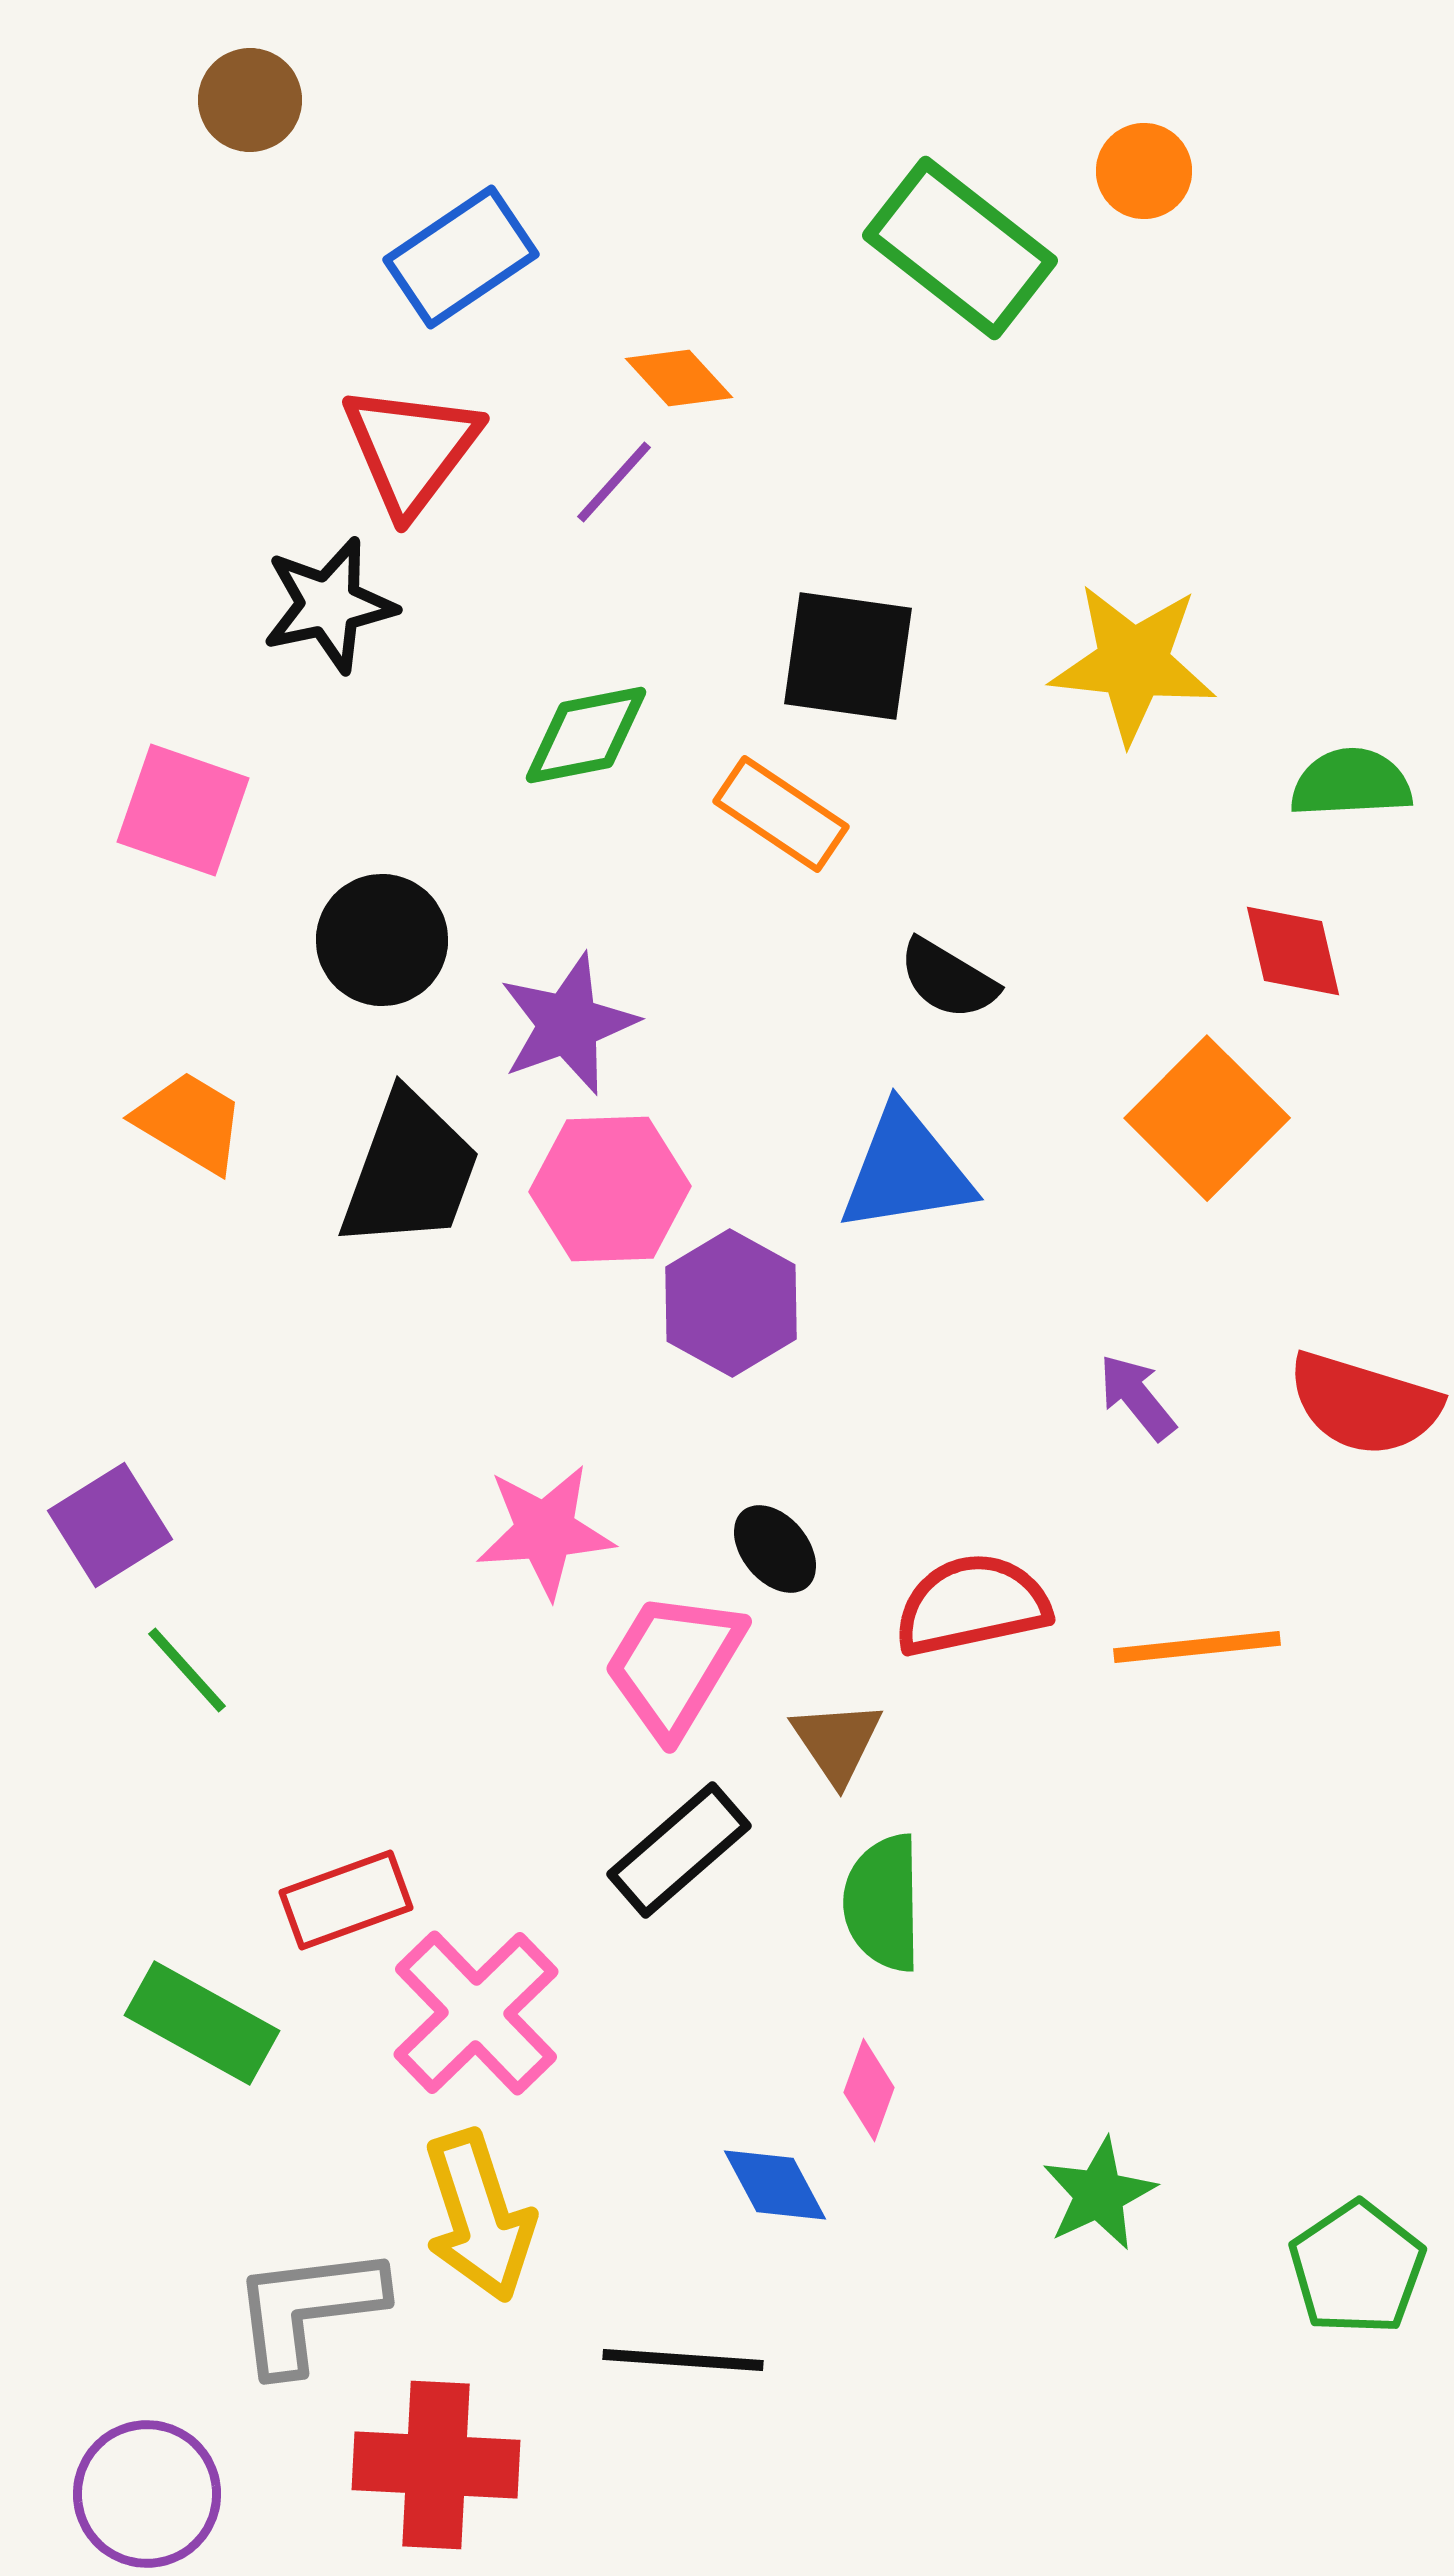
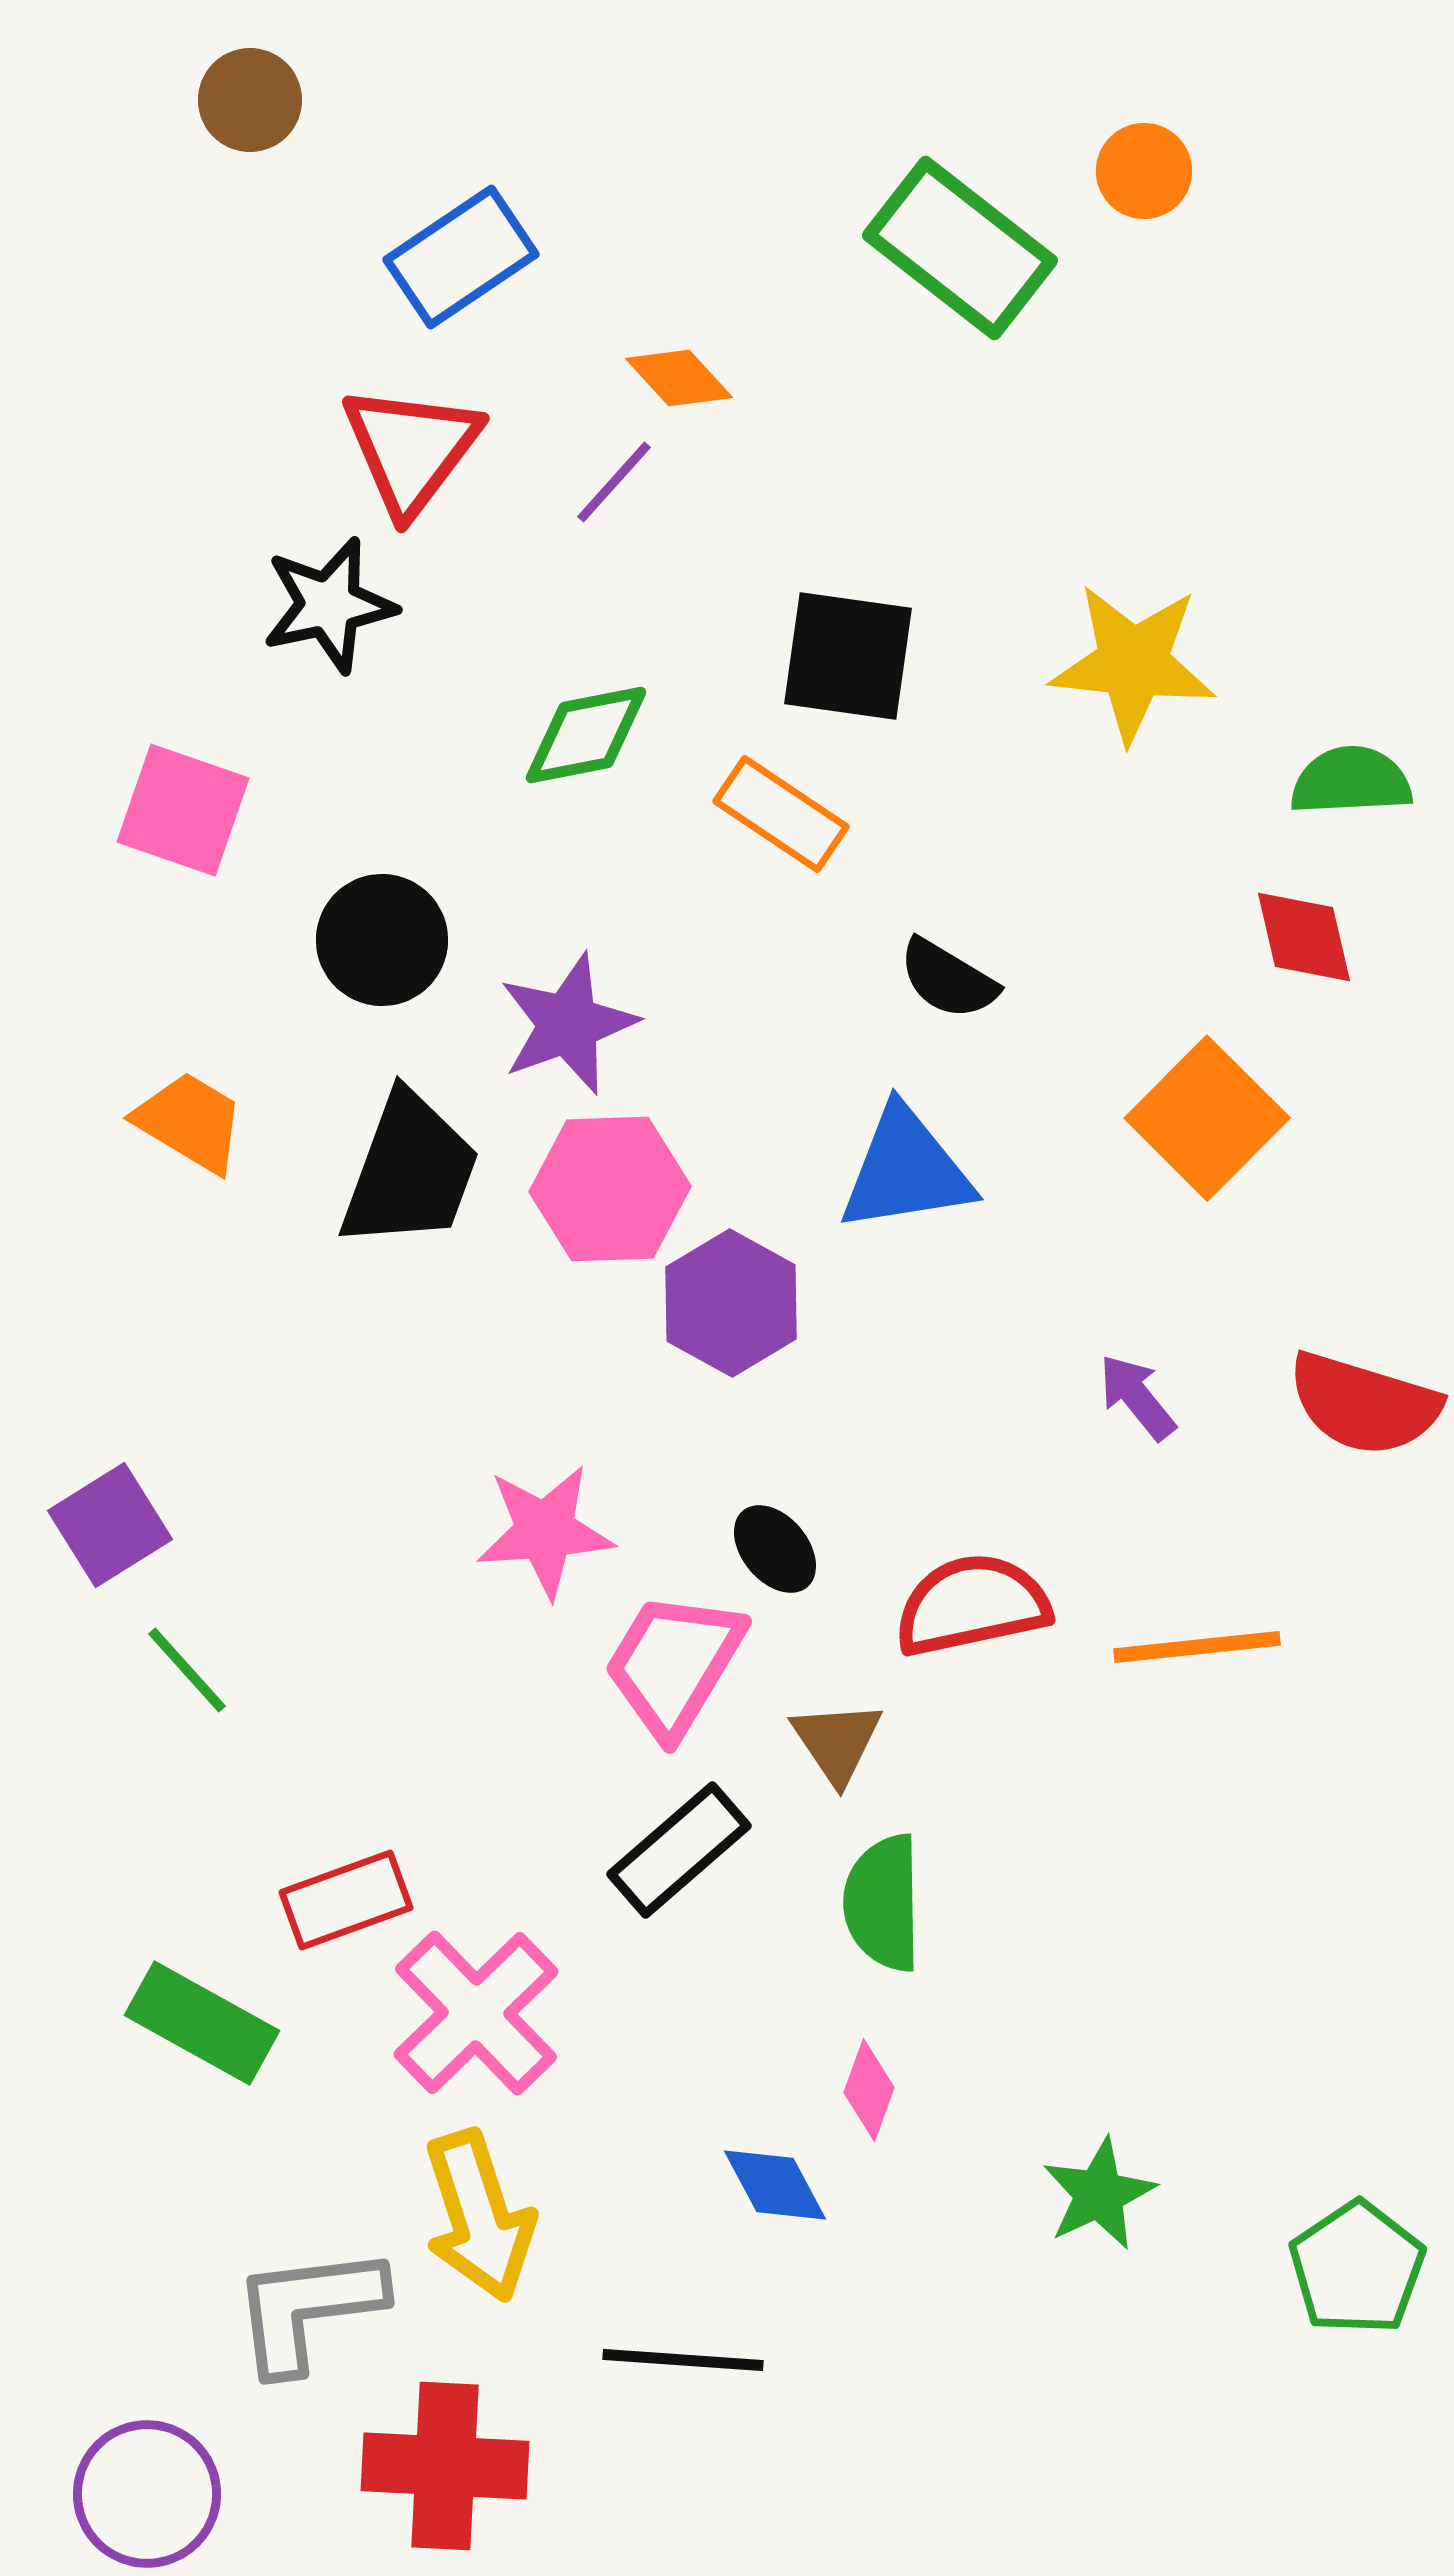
green semicircle at (1351, 783): moved 2 px up
red diamond at (1293, 951): moved 11 px right, 14 px up
red cross at (436, 2465): moved 9 px right, 1 px down
